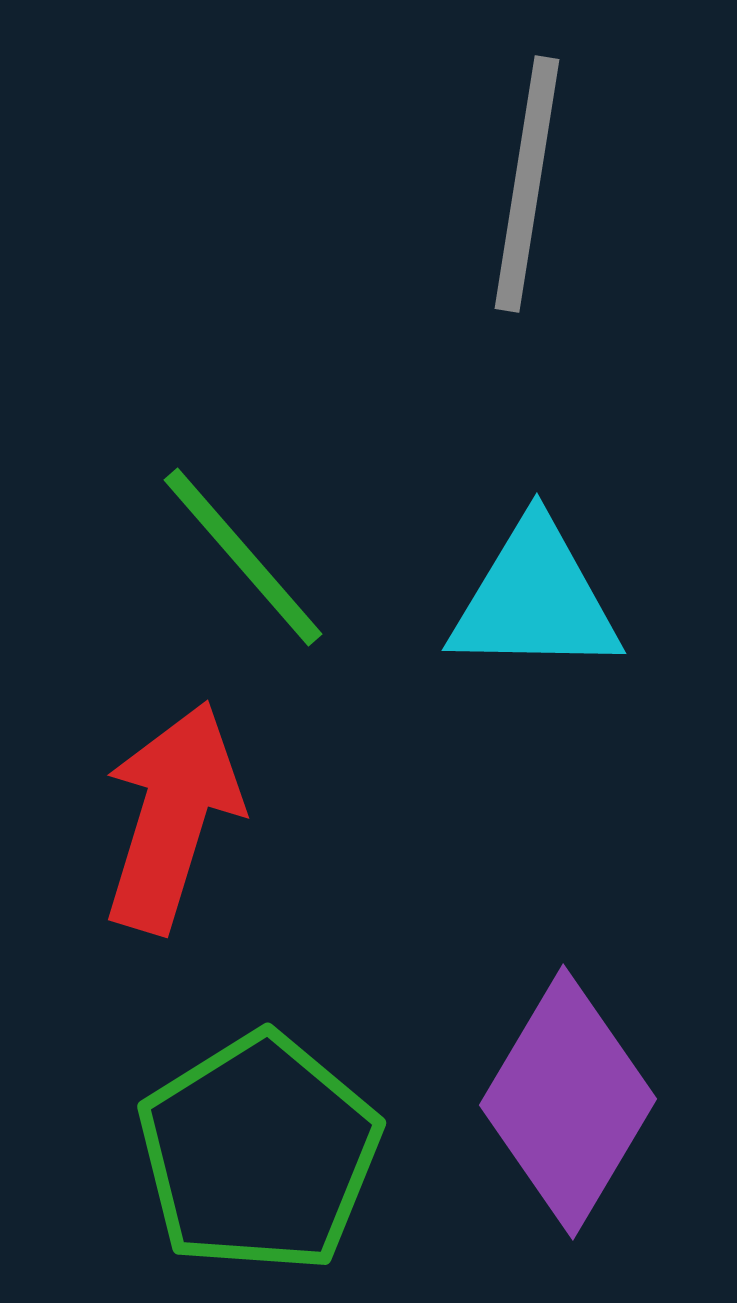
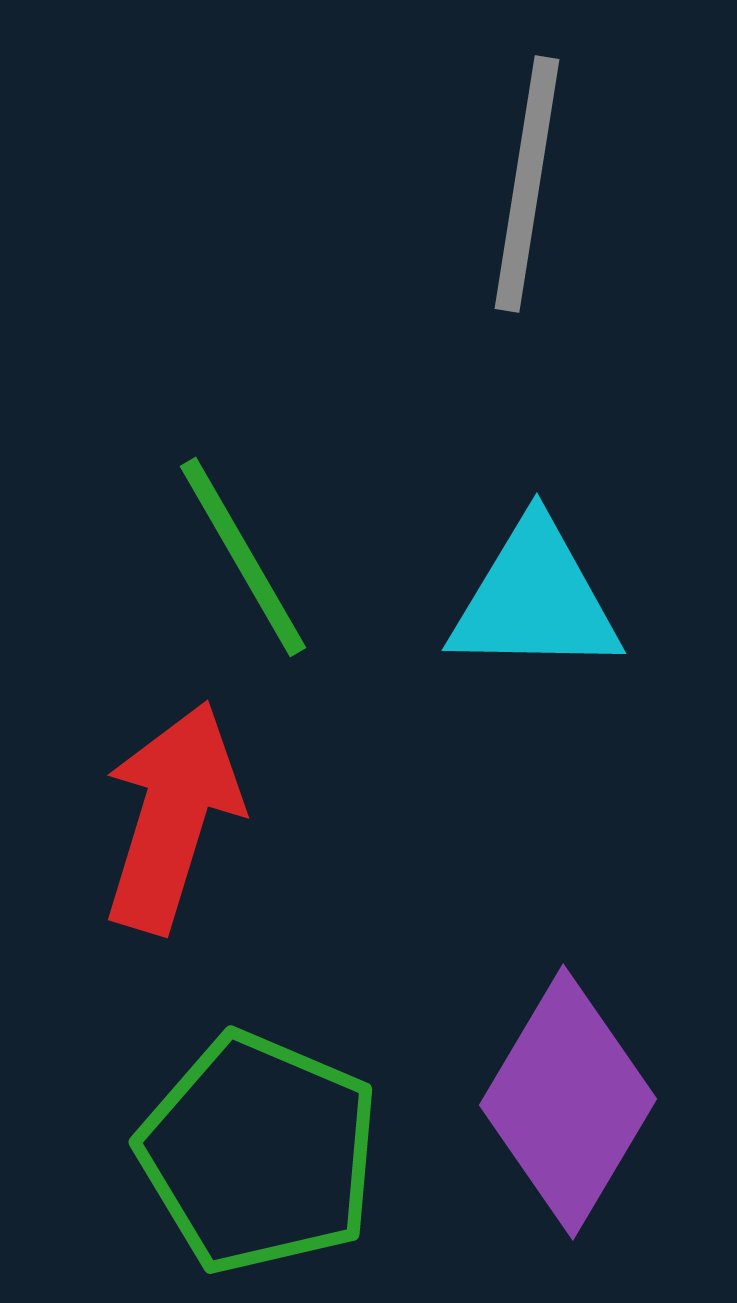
green line: rotated 11 degrees clockwise
green pentagon: rotated 17 degrees counterclockwise
